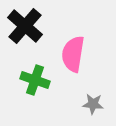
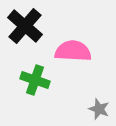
pink semicircle: moved 3 px up; rotated 84 degrees clockwise
gray star: moved 6 px right, 5 px down; rotated 15 degrees clockwise
